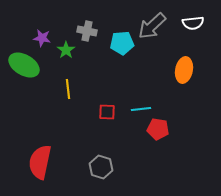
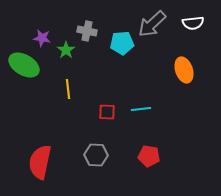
gray arrow: moved 2 px up
orange ellipse: rotated 30 degrees counterclockwise
red pentagon: moved 9 px left, 27 px down
gray hexagon: moved 5 px left, 12 px up; rotated 15 degrees counterclockwise
